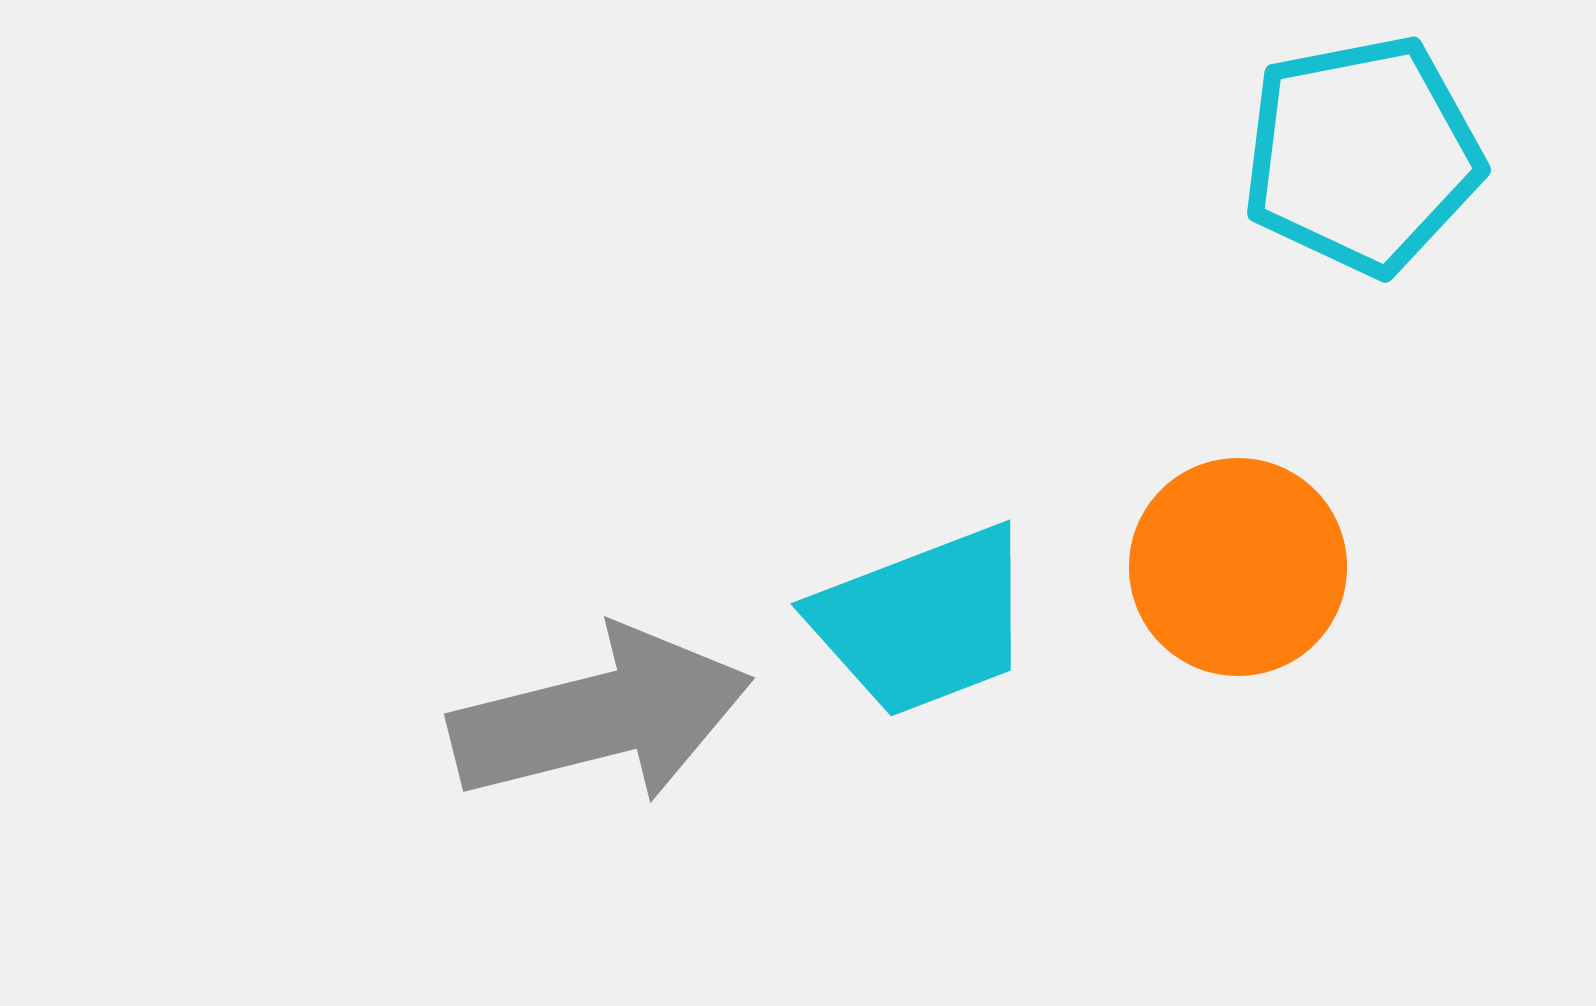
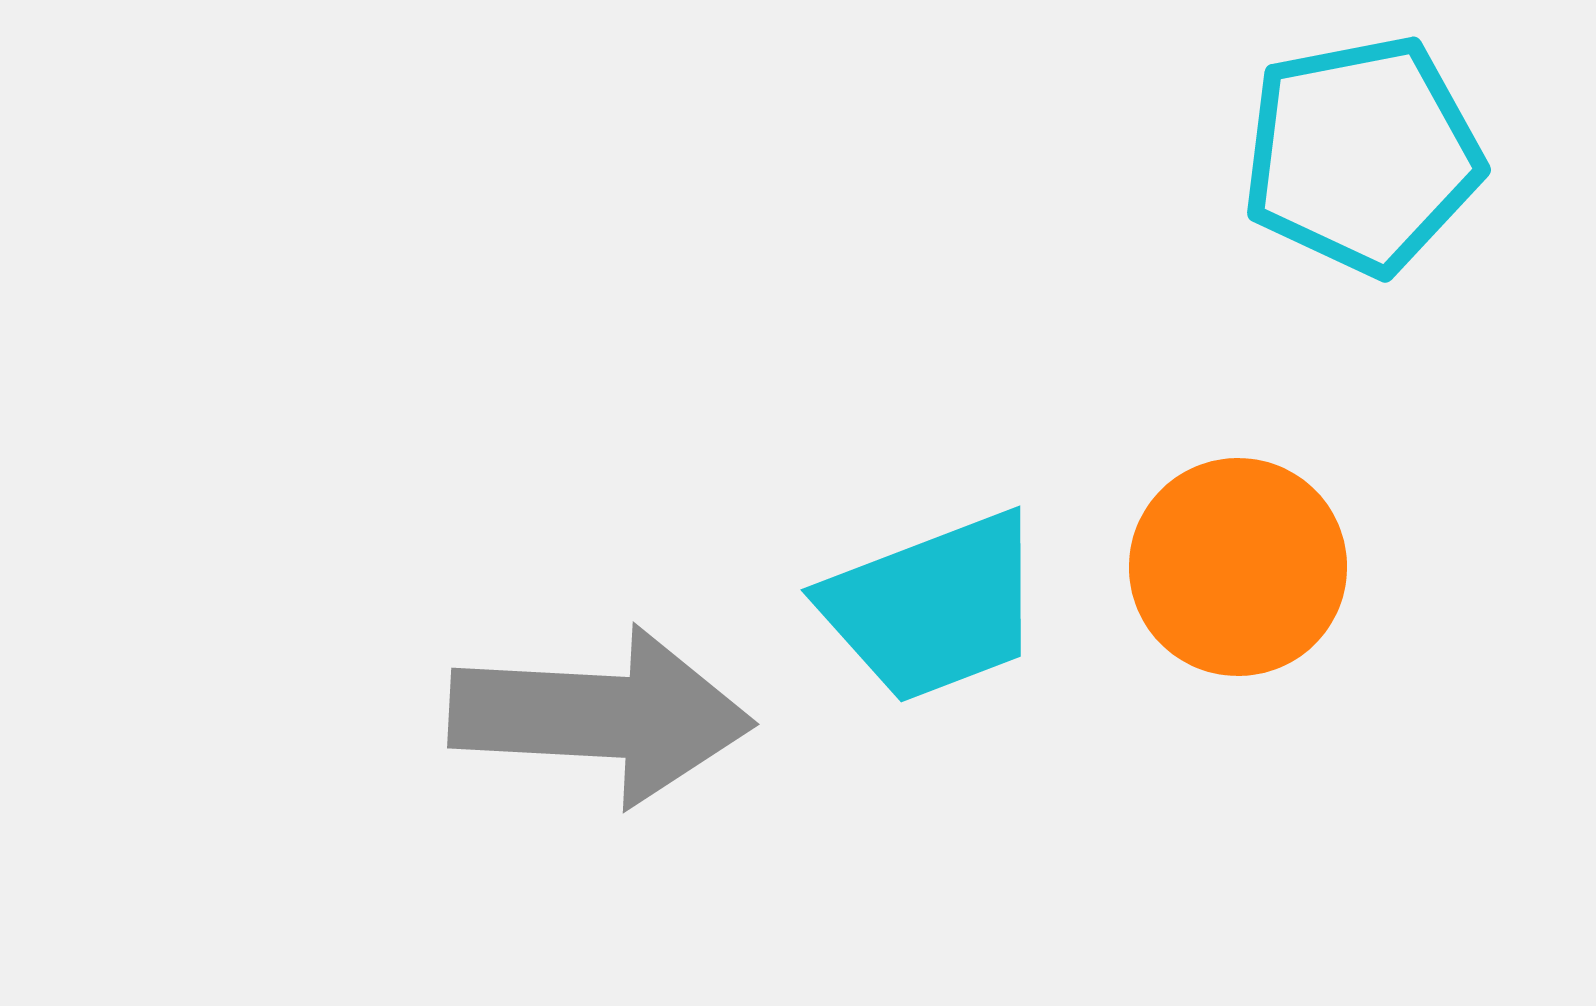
cyan trapezoid: moved 10 px right, 14 px up
gray arrow: rotated 17 degrees clockwise
